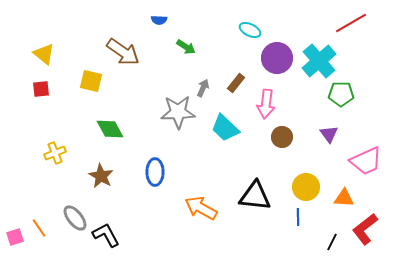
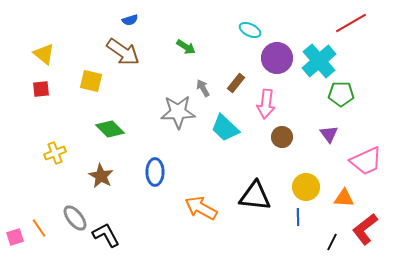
blue semicircle: moved 29 px left; rotated 21 degrees counterclockwise
gray arrow: rotated 54 degrees counterclockwise
green diamond: rotated 16 degrees counterclockwise
